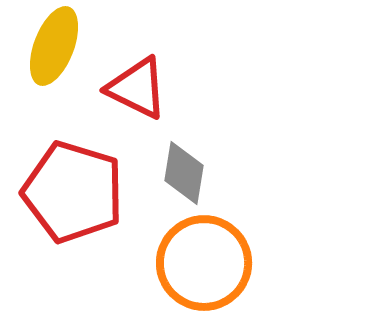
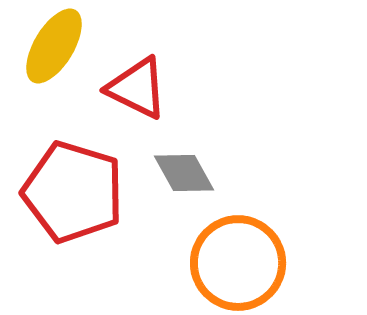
yellow ellipse: rotated 10 degrees clockwise
gray diamond: rotated 38 degrees counterclockwise
orange circle: moved 34 px right
